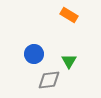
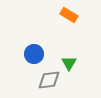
green triangle: moved 2 px down
